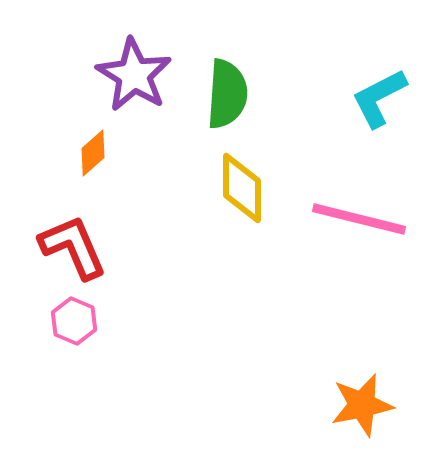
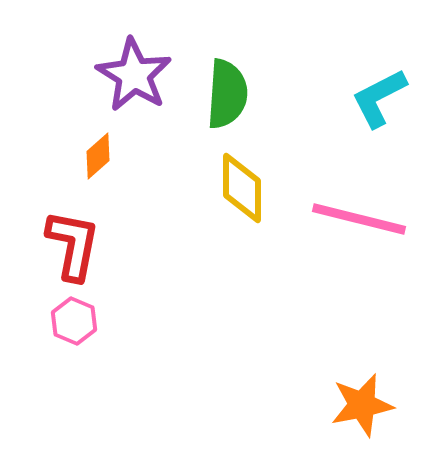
orange diamond: moved 5 px right, 3 px down
red L-shape: moved 2 px up; rotated 34 degrees clockwise
